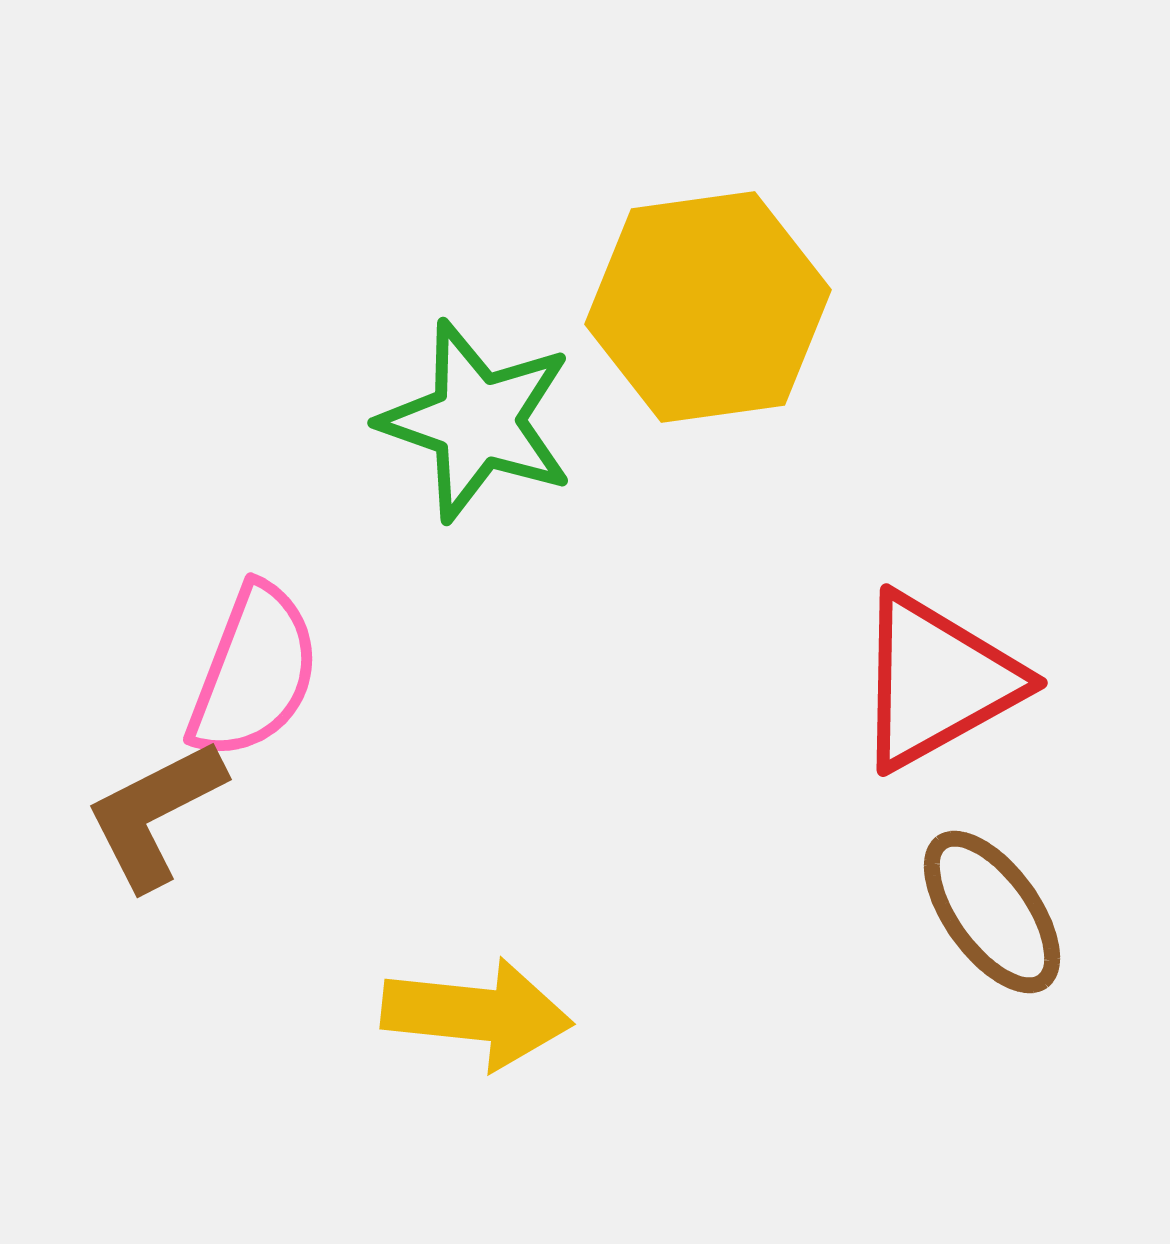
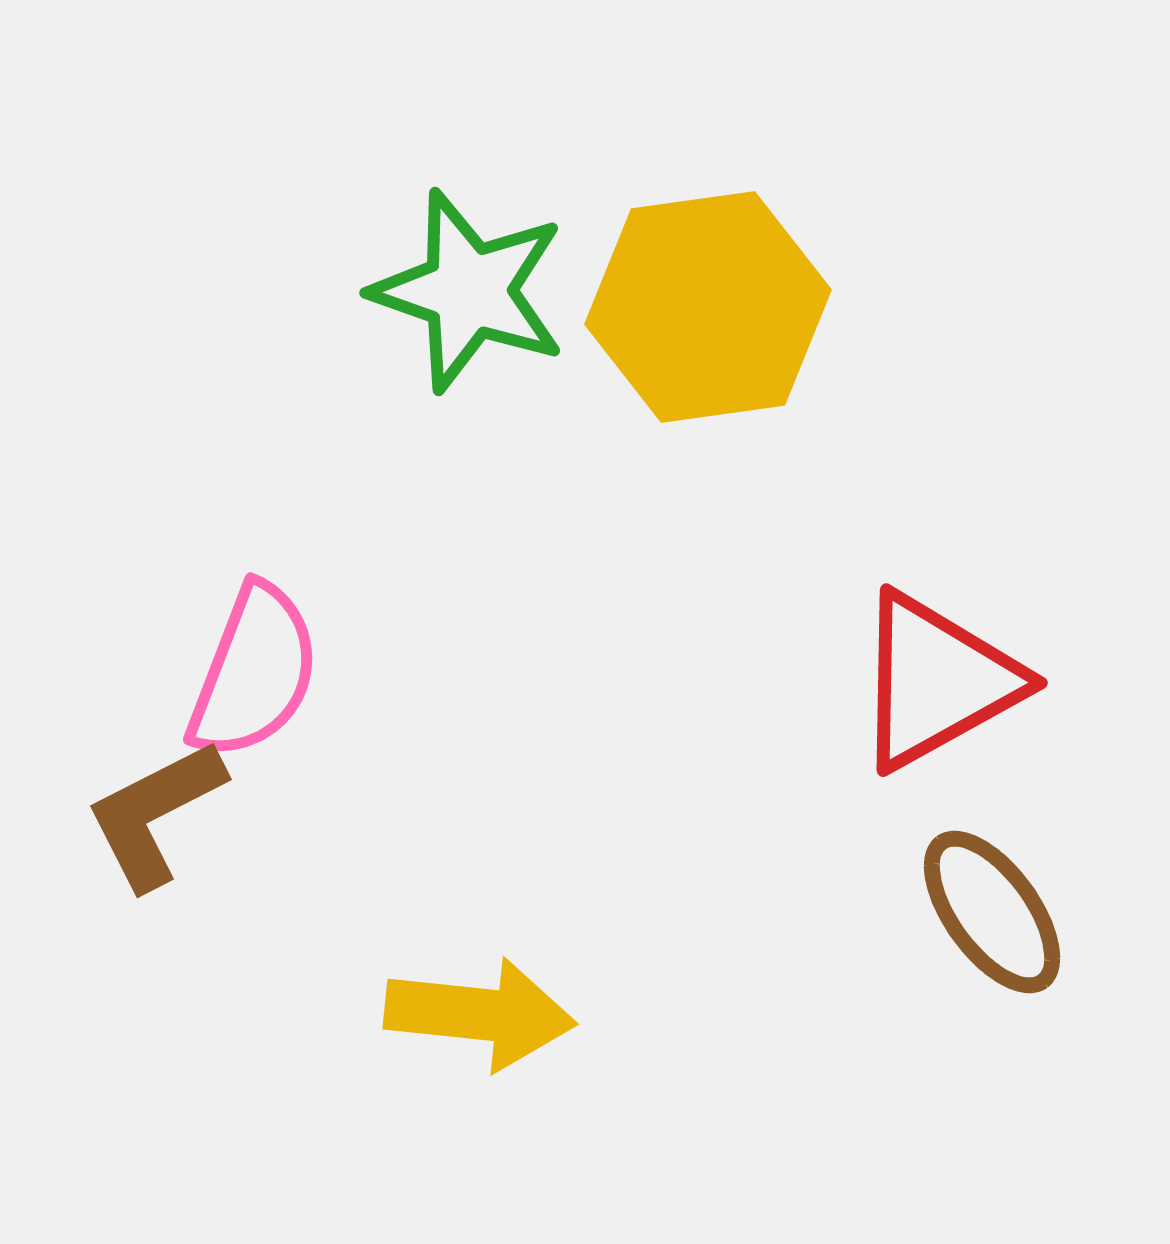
green star: moved 8 px left, 130 px up
yellow arrow: moved 3 px right
